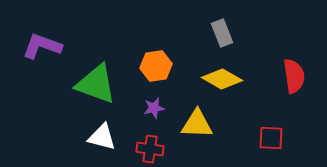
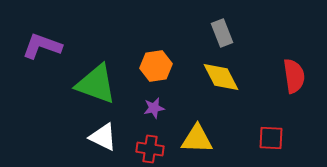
yellow diamond: moved 1 px left, 2 px up; rotated 33 degrees clockwise
yellow triangle: moved 15 px down
white triangle: moved 1 px right; rotated 12 degrees clockwise
